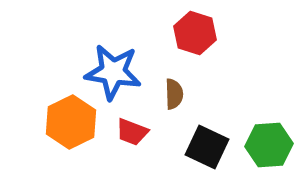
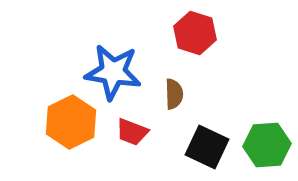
green hexagon: moved 2 px left
